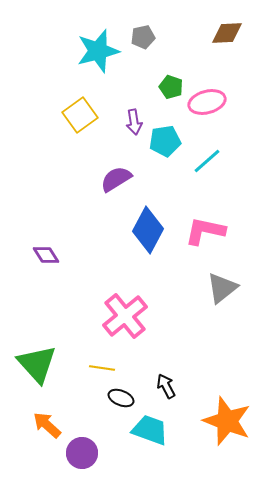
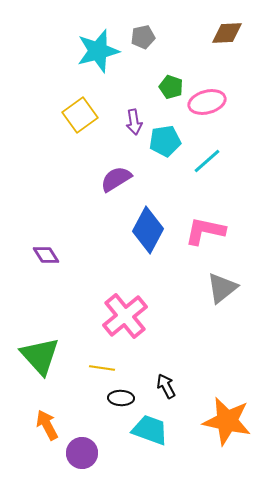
green triangle: moved 3 px right, 8 px up
black ellipse: rotated 20 degrees counterclockwise
orange star: rotated 9 degrees counterclockwise
orange arrow: rotated 20 degrees clockwise
